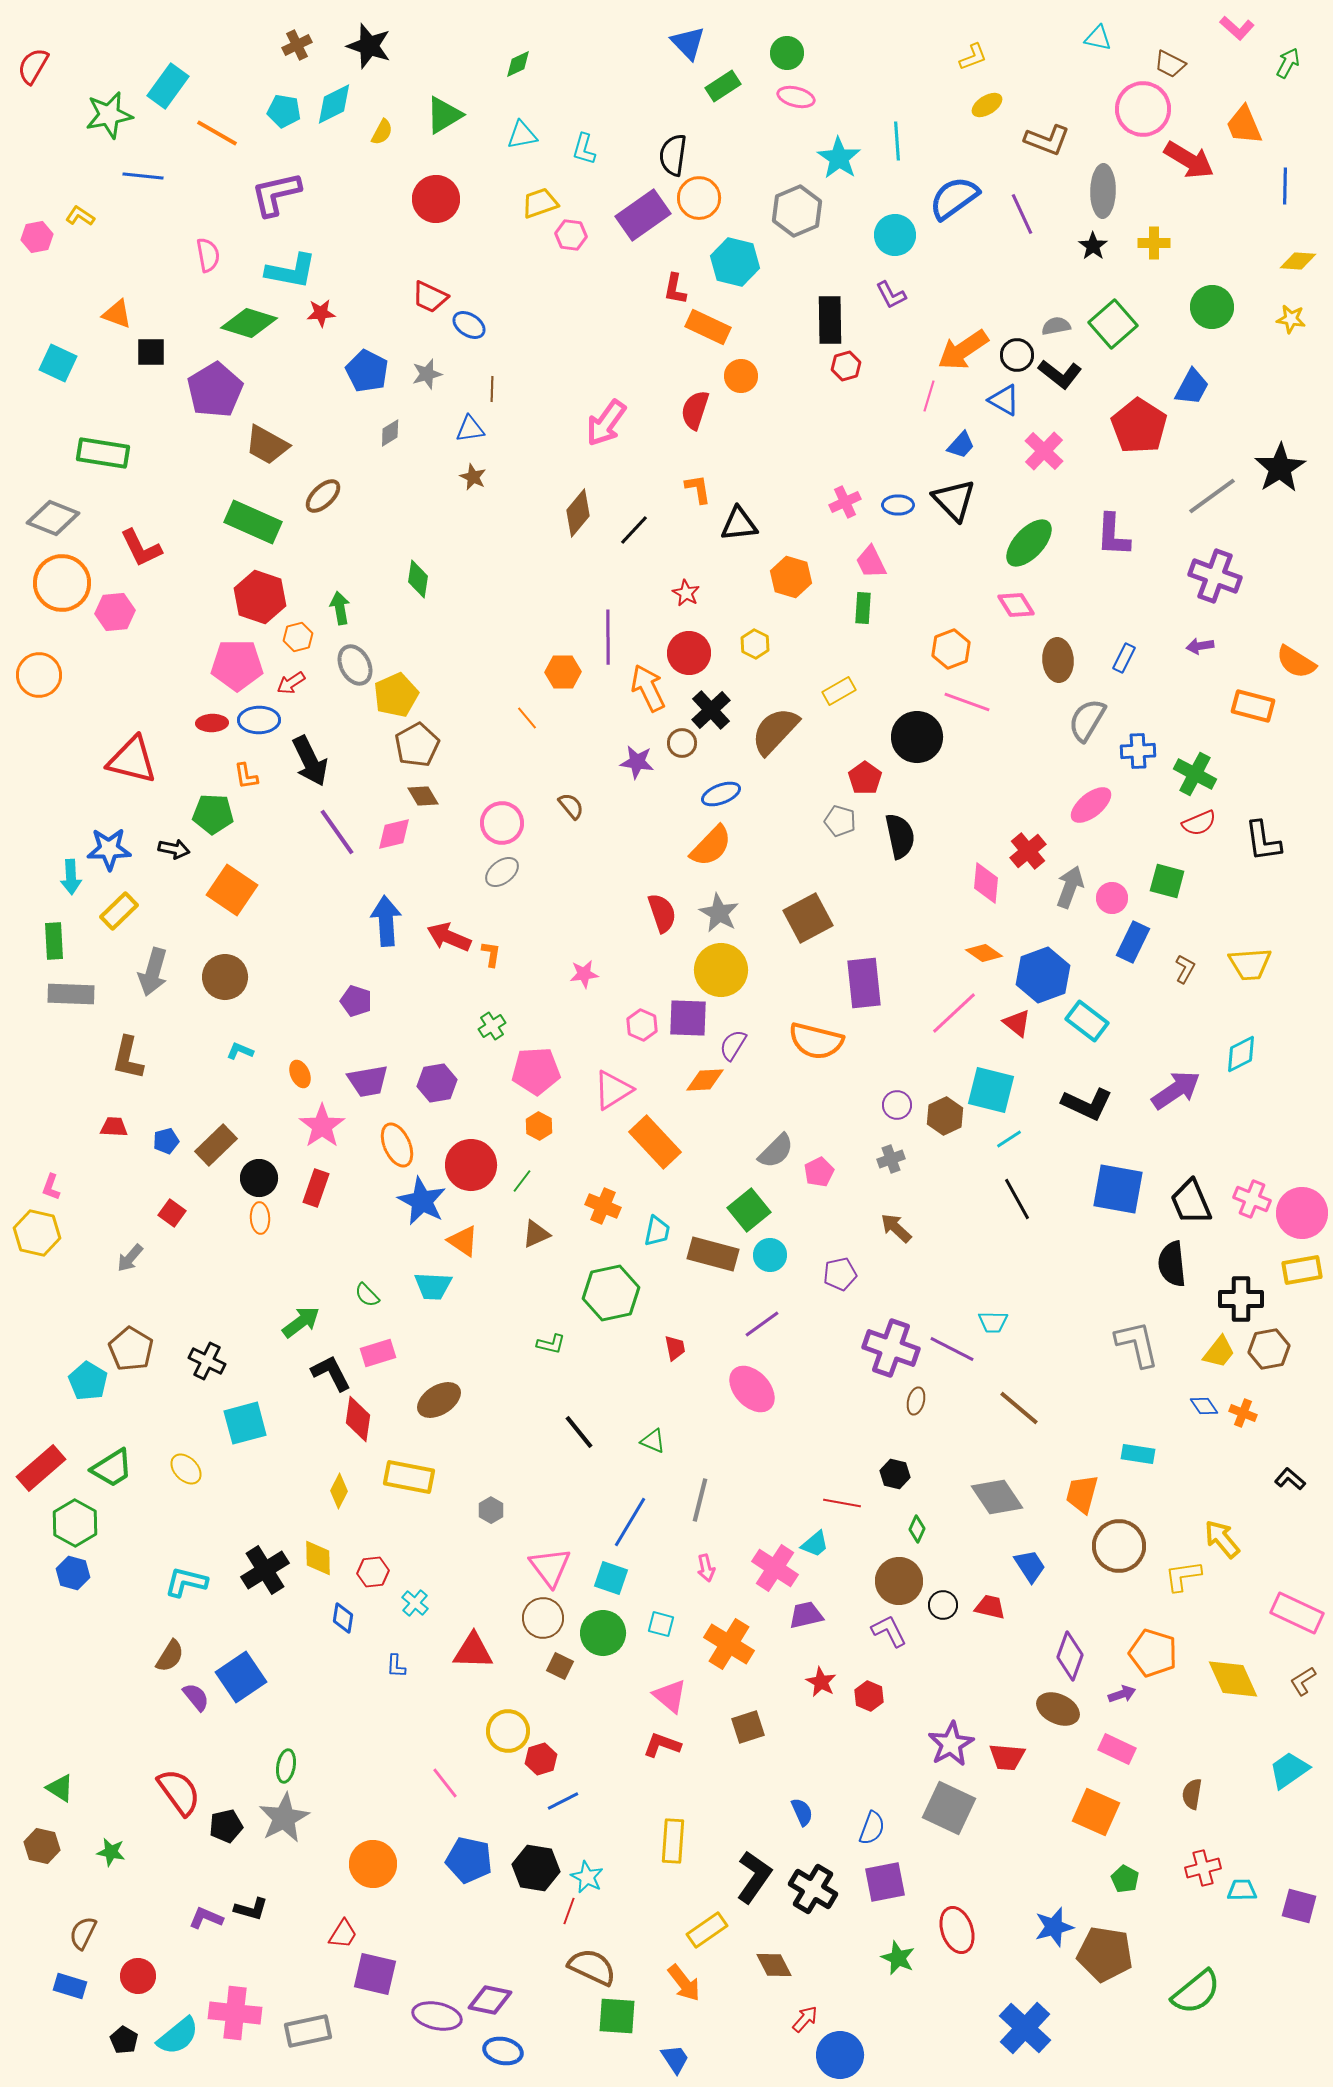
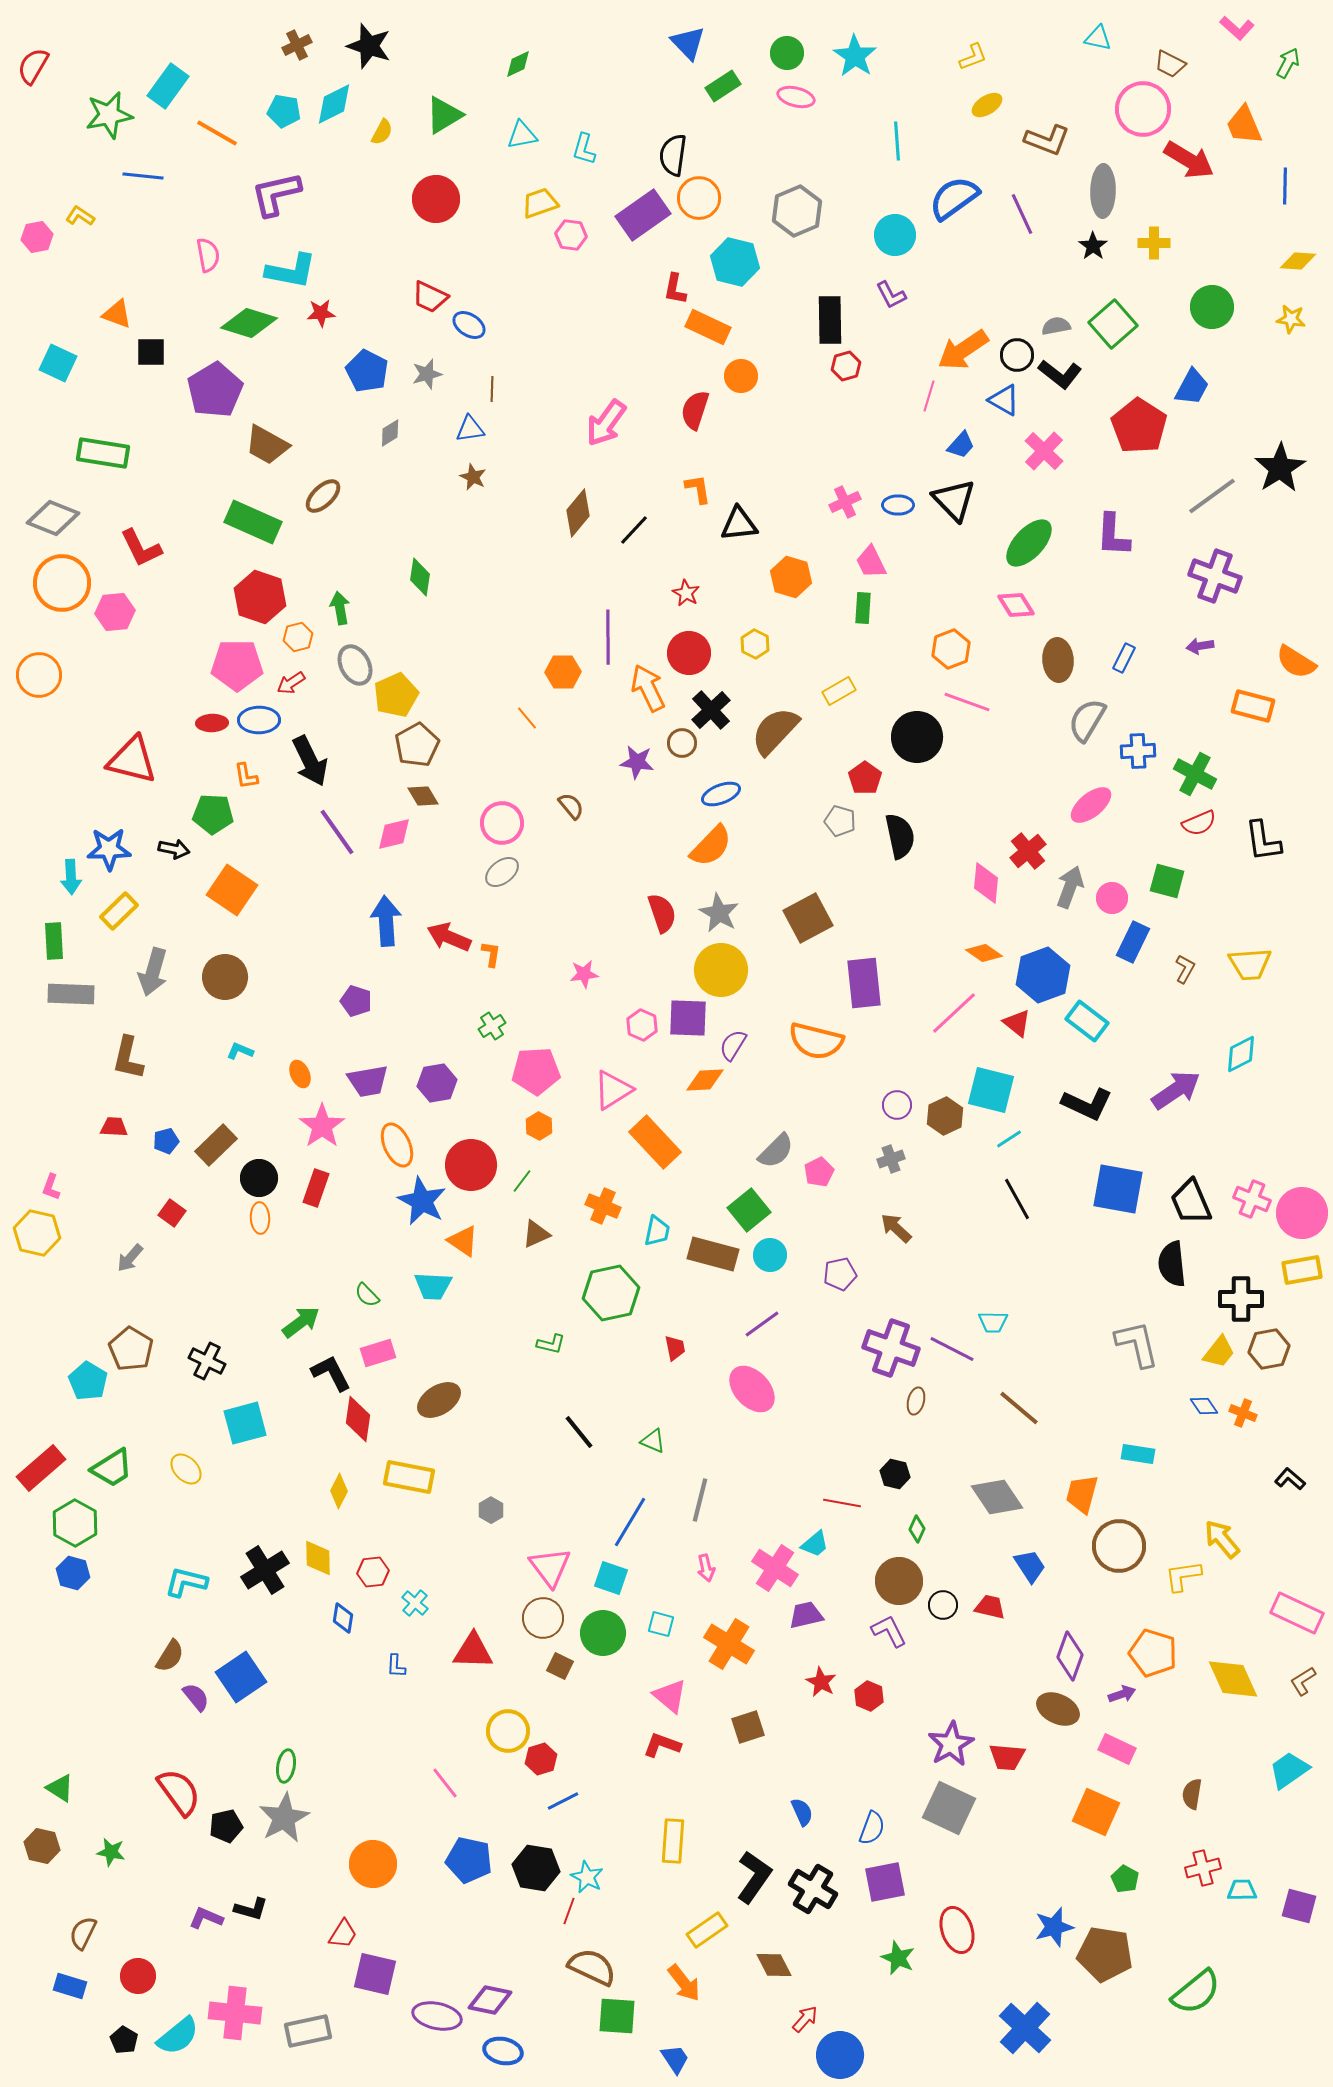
cyan star at (839, 158): moved 16 px right, 102 px up
green diamond at (418, 579): moved 2 px right, 2 px up
